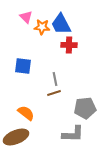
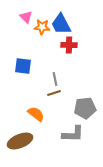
orange semicircle: moved 10 px right, 1 px down
brown ellipse: moved 4 px right, 4 px down
